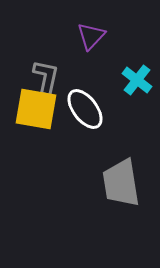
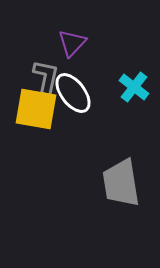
purple triangle: moved 19 px left, 7 px down
cyan cross: moved 3 px left, 7 px down
white ellipse: moved 12 px left, 16 px up
